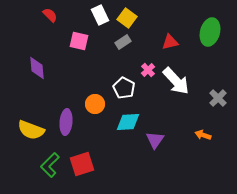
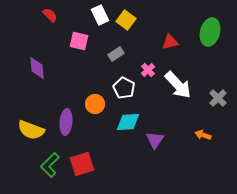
yellow square: moved 1 px left, 2 px down
gray rectangle: moved 7 px left, 12 px down
white arrow: moved 2 px right, 4 px down
